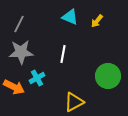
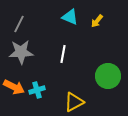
cyan cross: moved 12 px down; rotated 14 degrees clockwise
